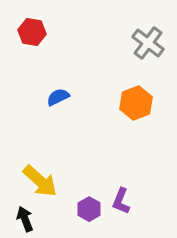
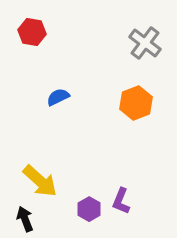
gray cross: moved 3 px left
